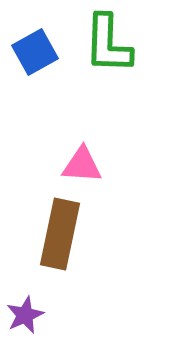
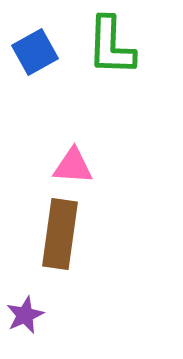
green L-shape: moved 3 px right, 2 px down
pink triangle: moved 9 px left, 1 px down
brown rectangle: rotated 4 degrees counterclockwise
